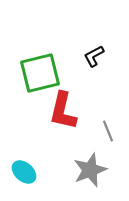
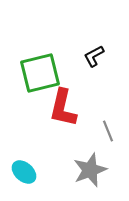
red L-shape: moved 3 px up
